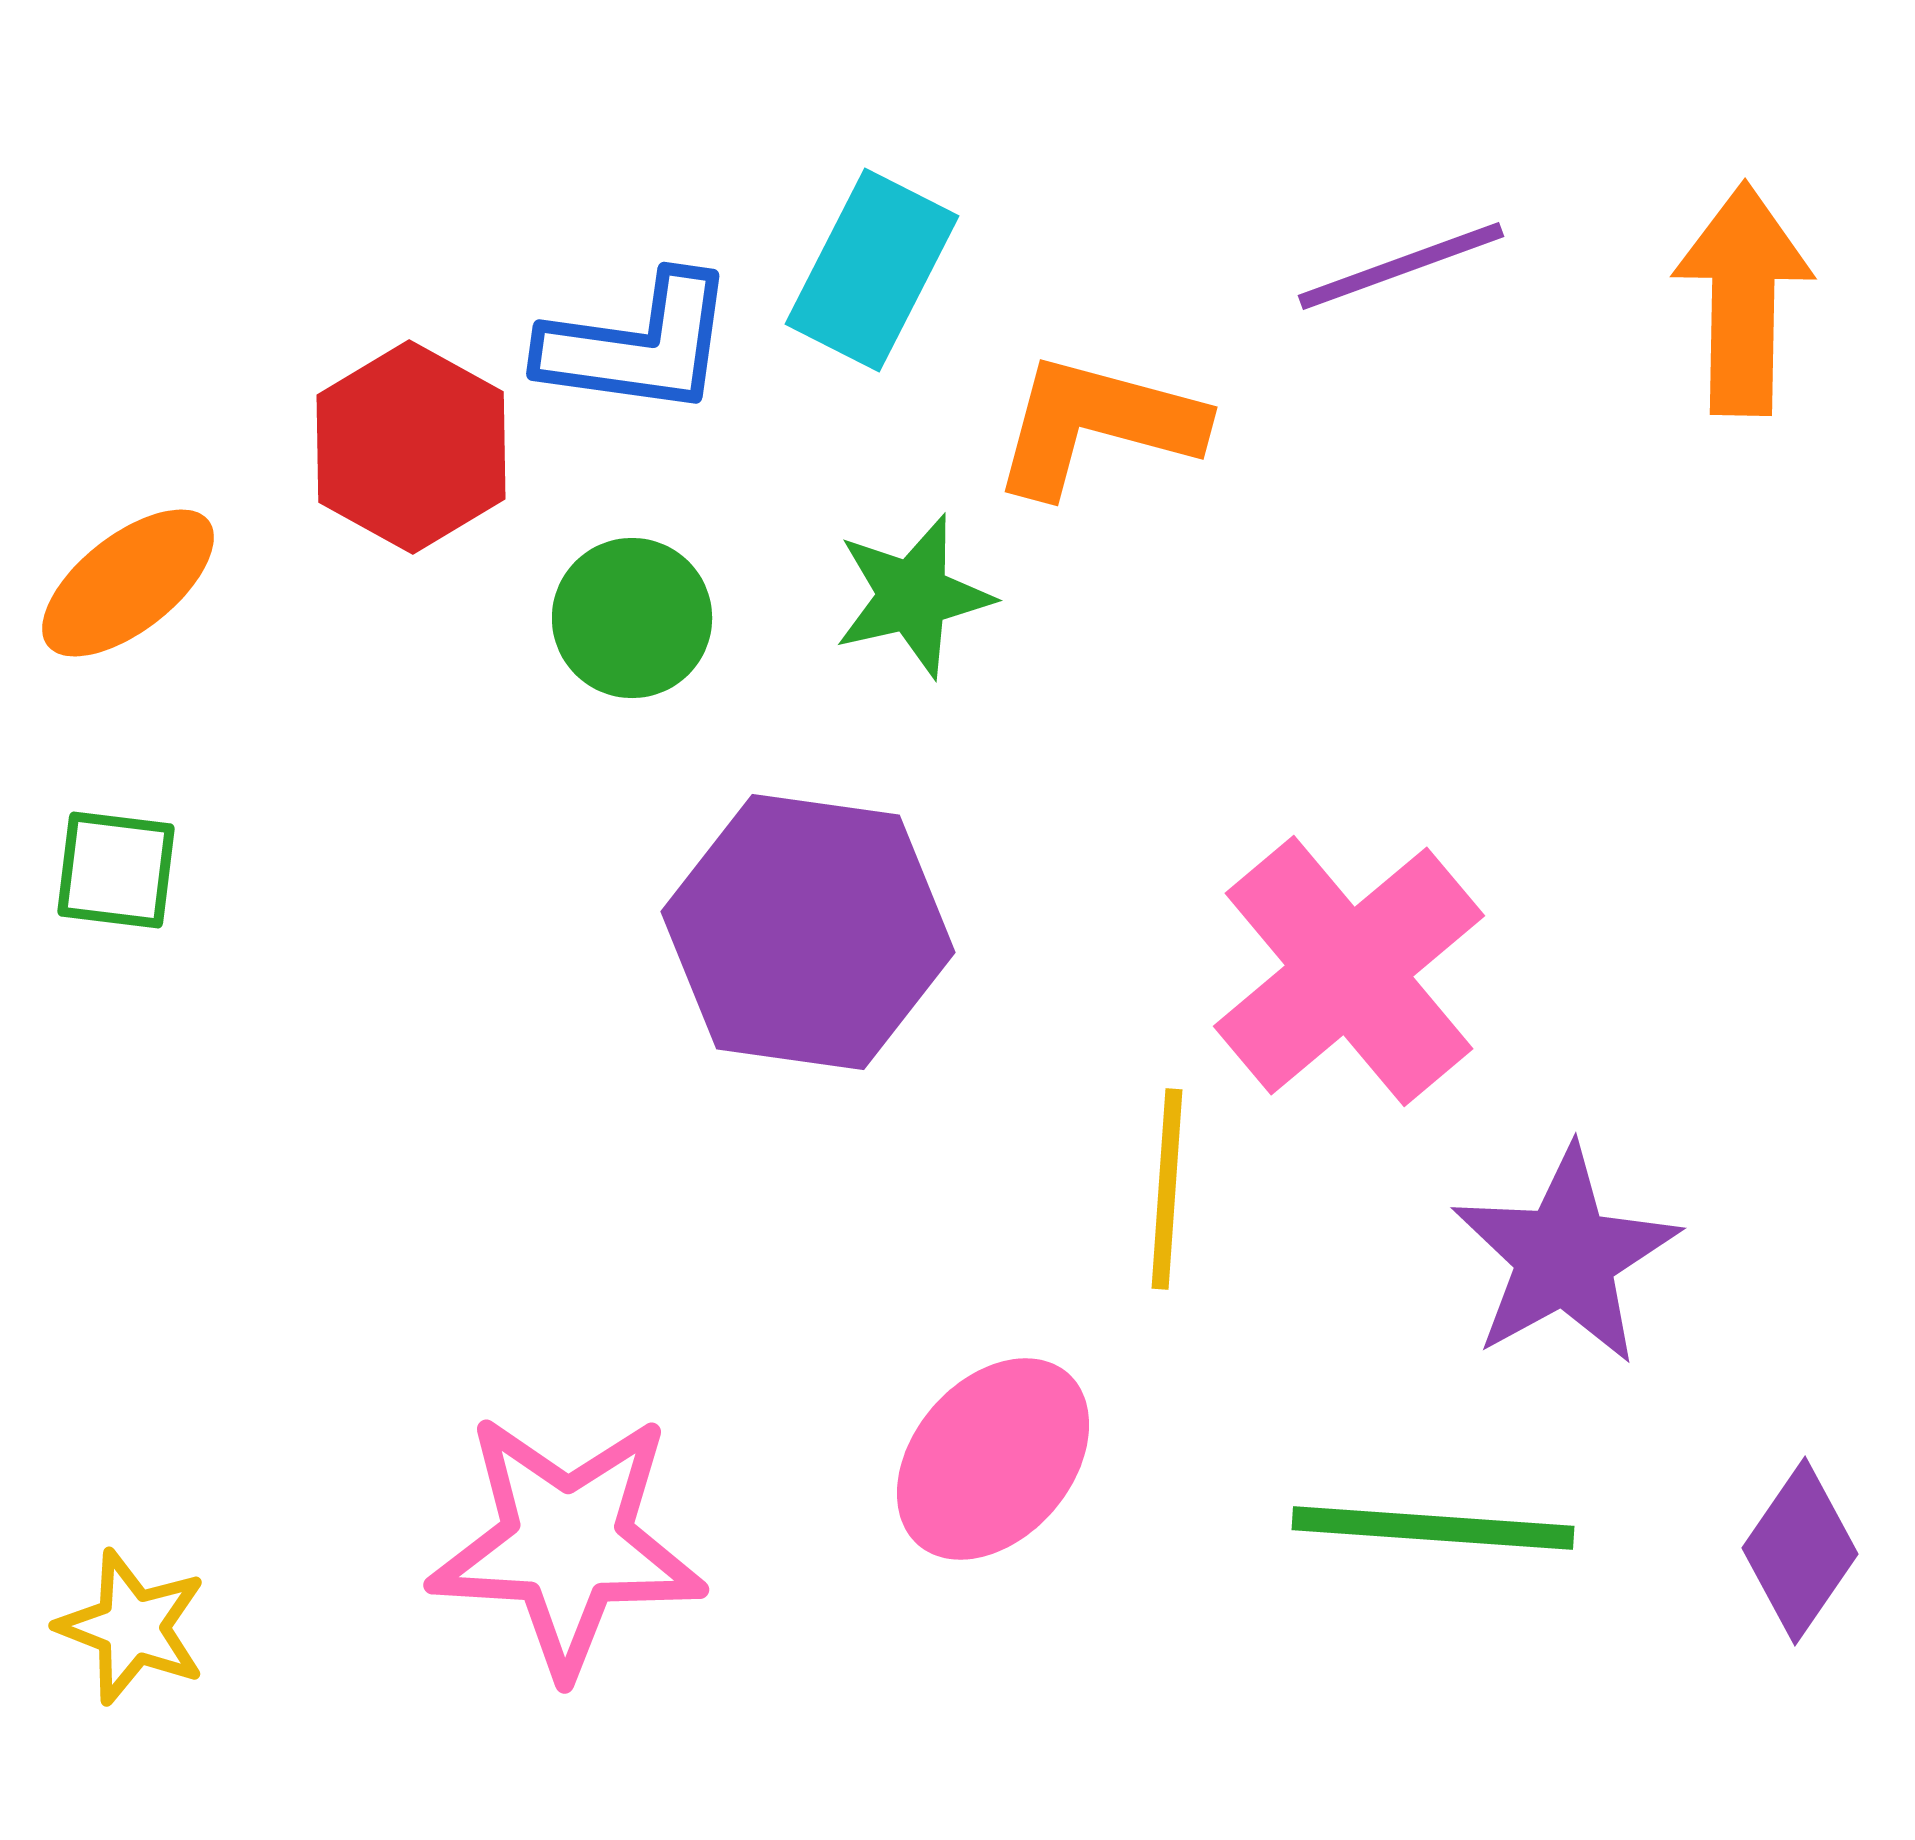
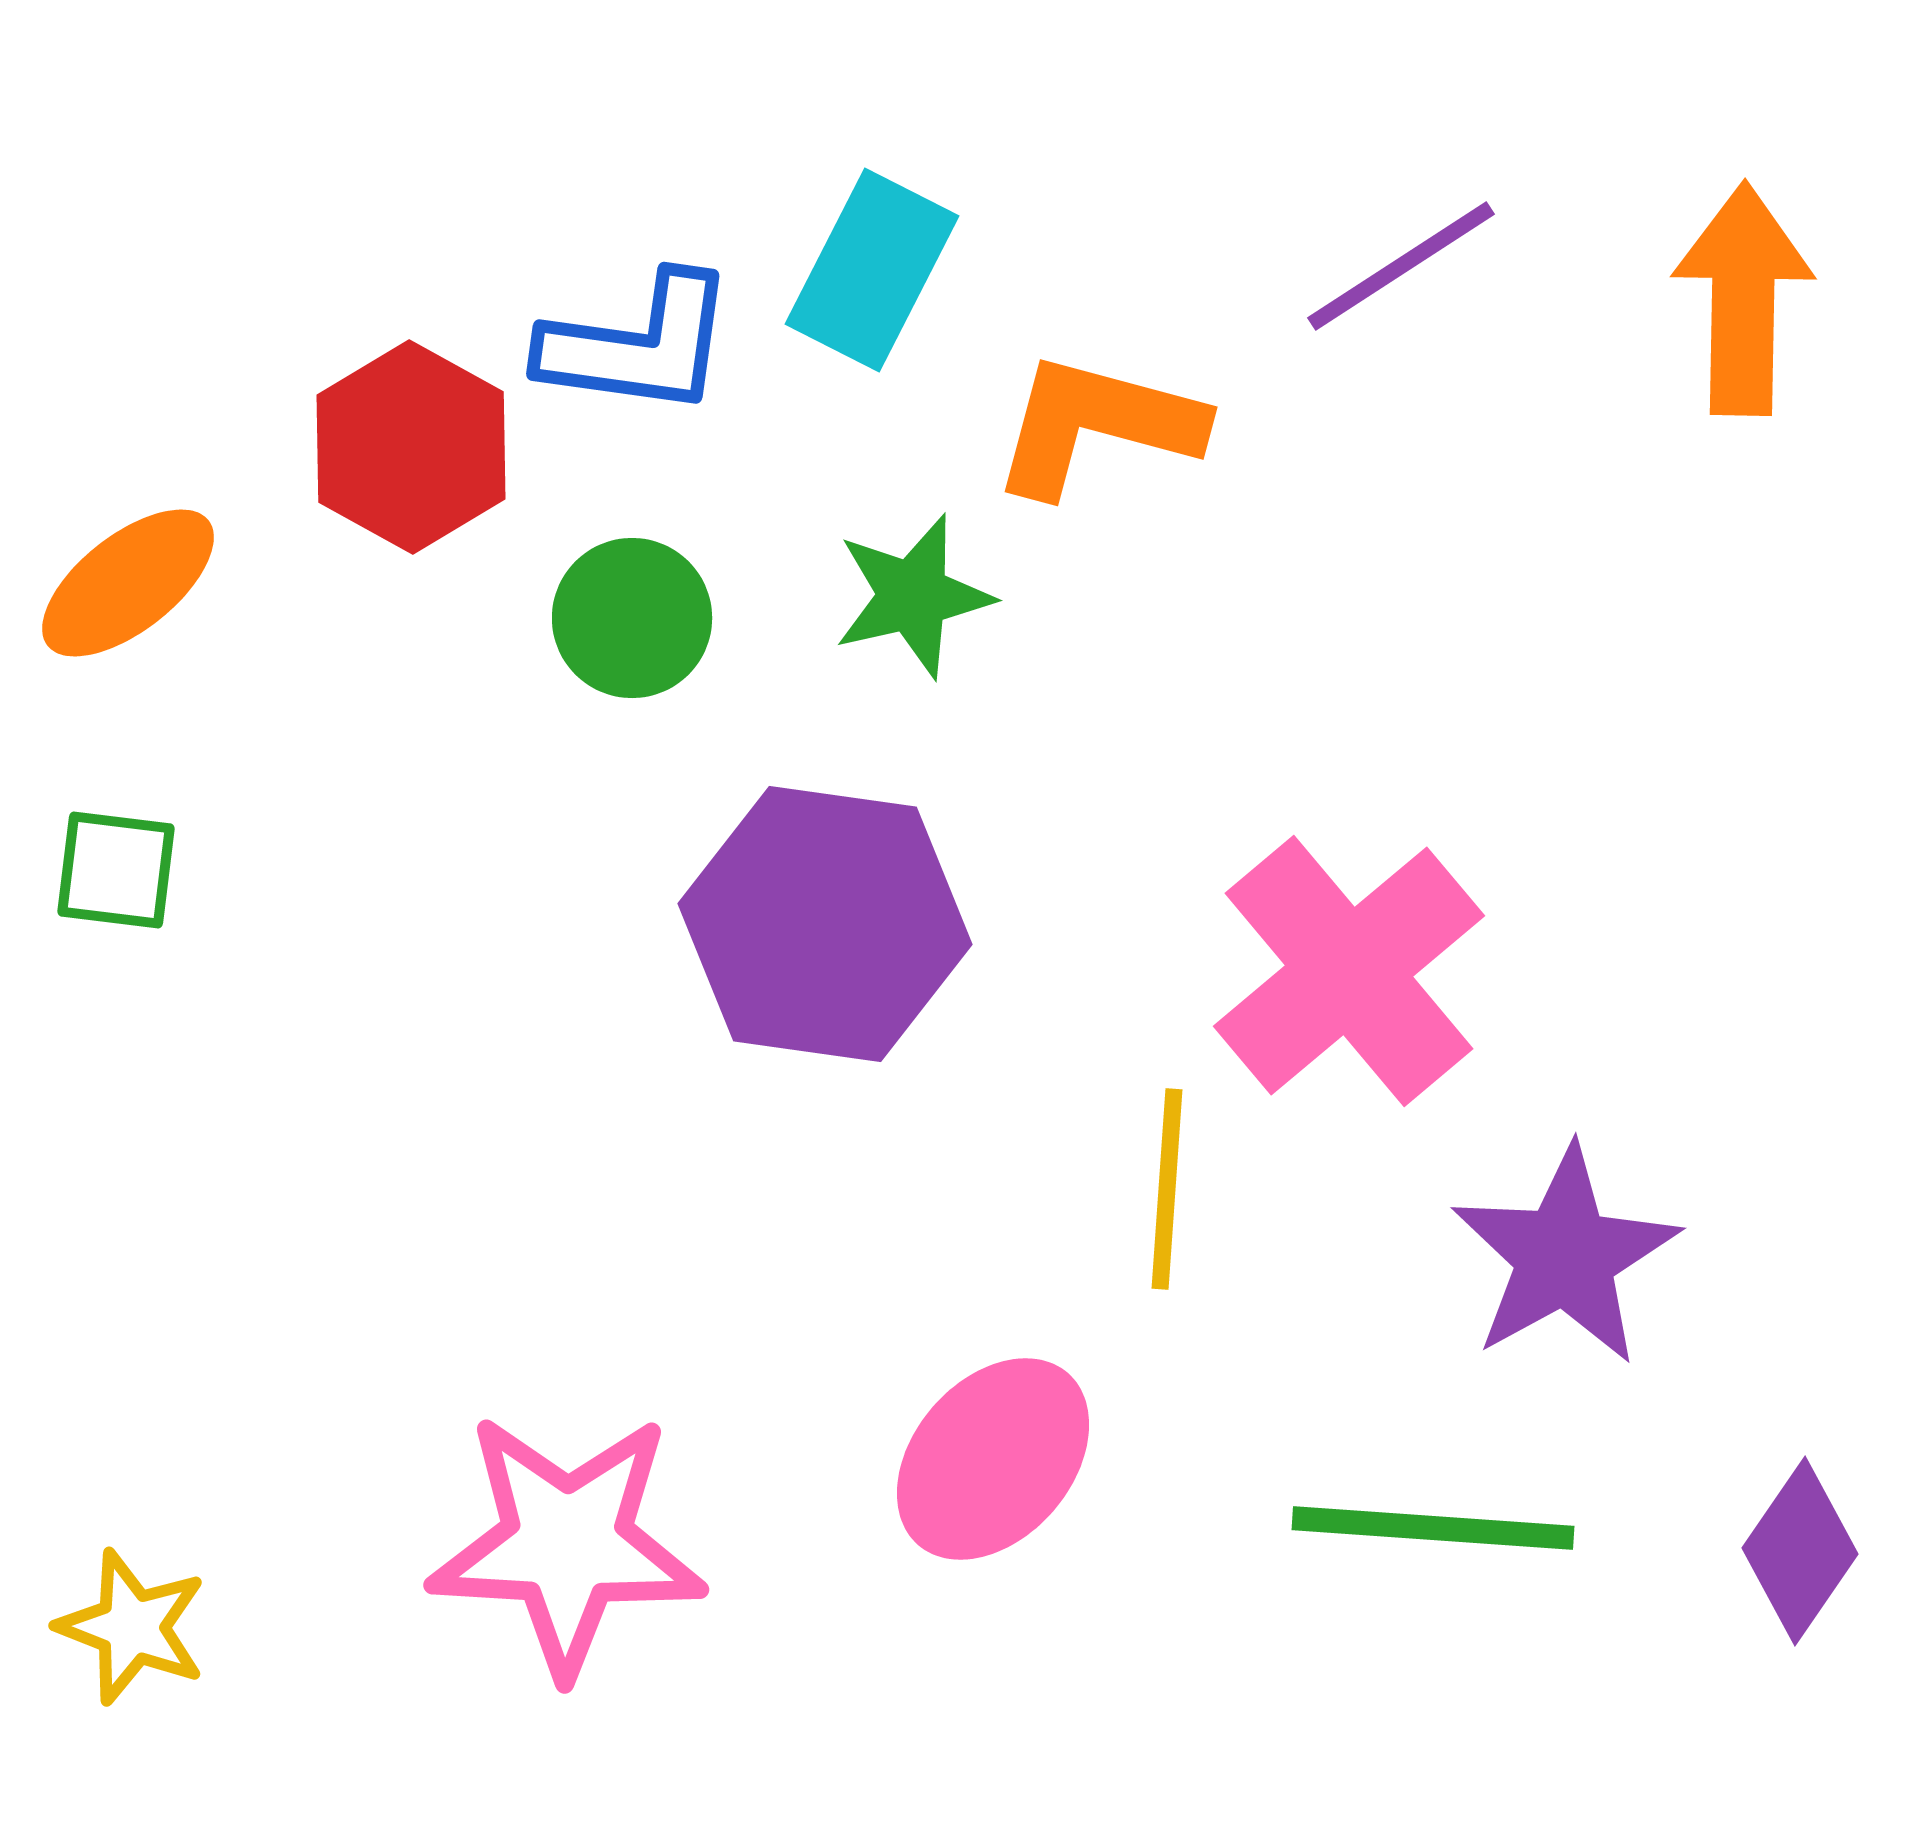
purple line: rotated 13 degrees counterclockwise
purple hexagon: moved 17 px right, 8 px up
